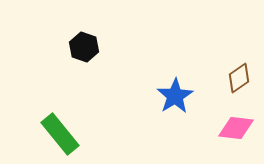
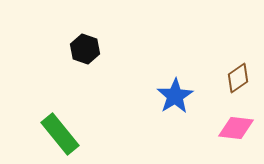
black hexagon: moved 1 px right, 2 px down
brown diamond: moved 1 px left
